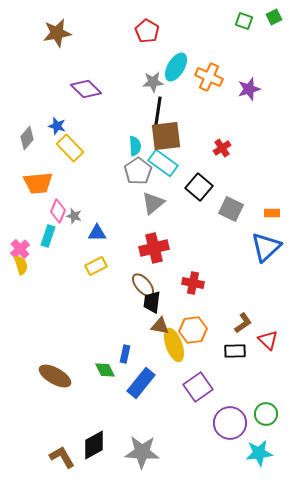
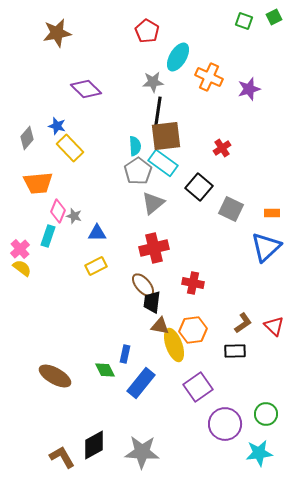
cyan ellipse at (176, 67): moved 2 px right, 10 px up
yellow semicircle at (21, 265): moved 1 px right, 3 px down; rotated 36 degrees counterclockwise
red triangle at (268, 340): moved 6 px right, 14 px up
purple circle at (230, 423): moved 5 px left, 1 px down
